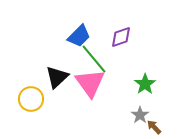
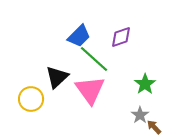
green line: rotated 8 degrees counterclockwise
pink triangle: moved 7 px down
